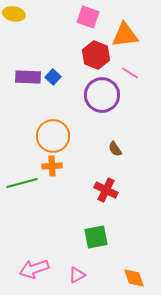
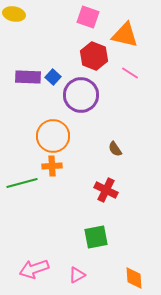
orange triangle: rotated 20 degrees clockwise
red hexagon: moved 2 px left, 1 px down
purple circle: moved 21 px left
orange diamond: rotated 15 degrees clockwise
